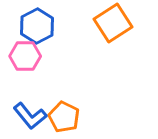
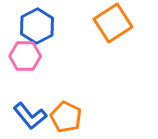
orange pentagon: moved 2 px right
